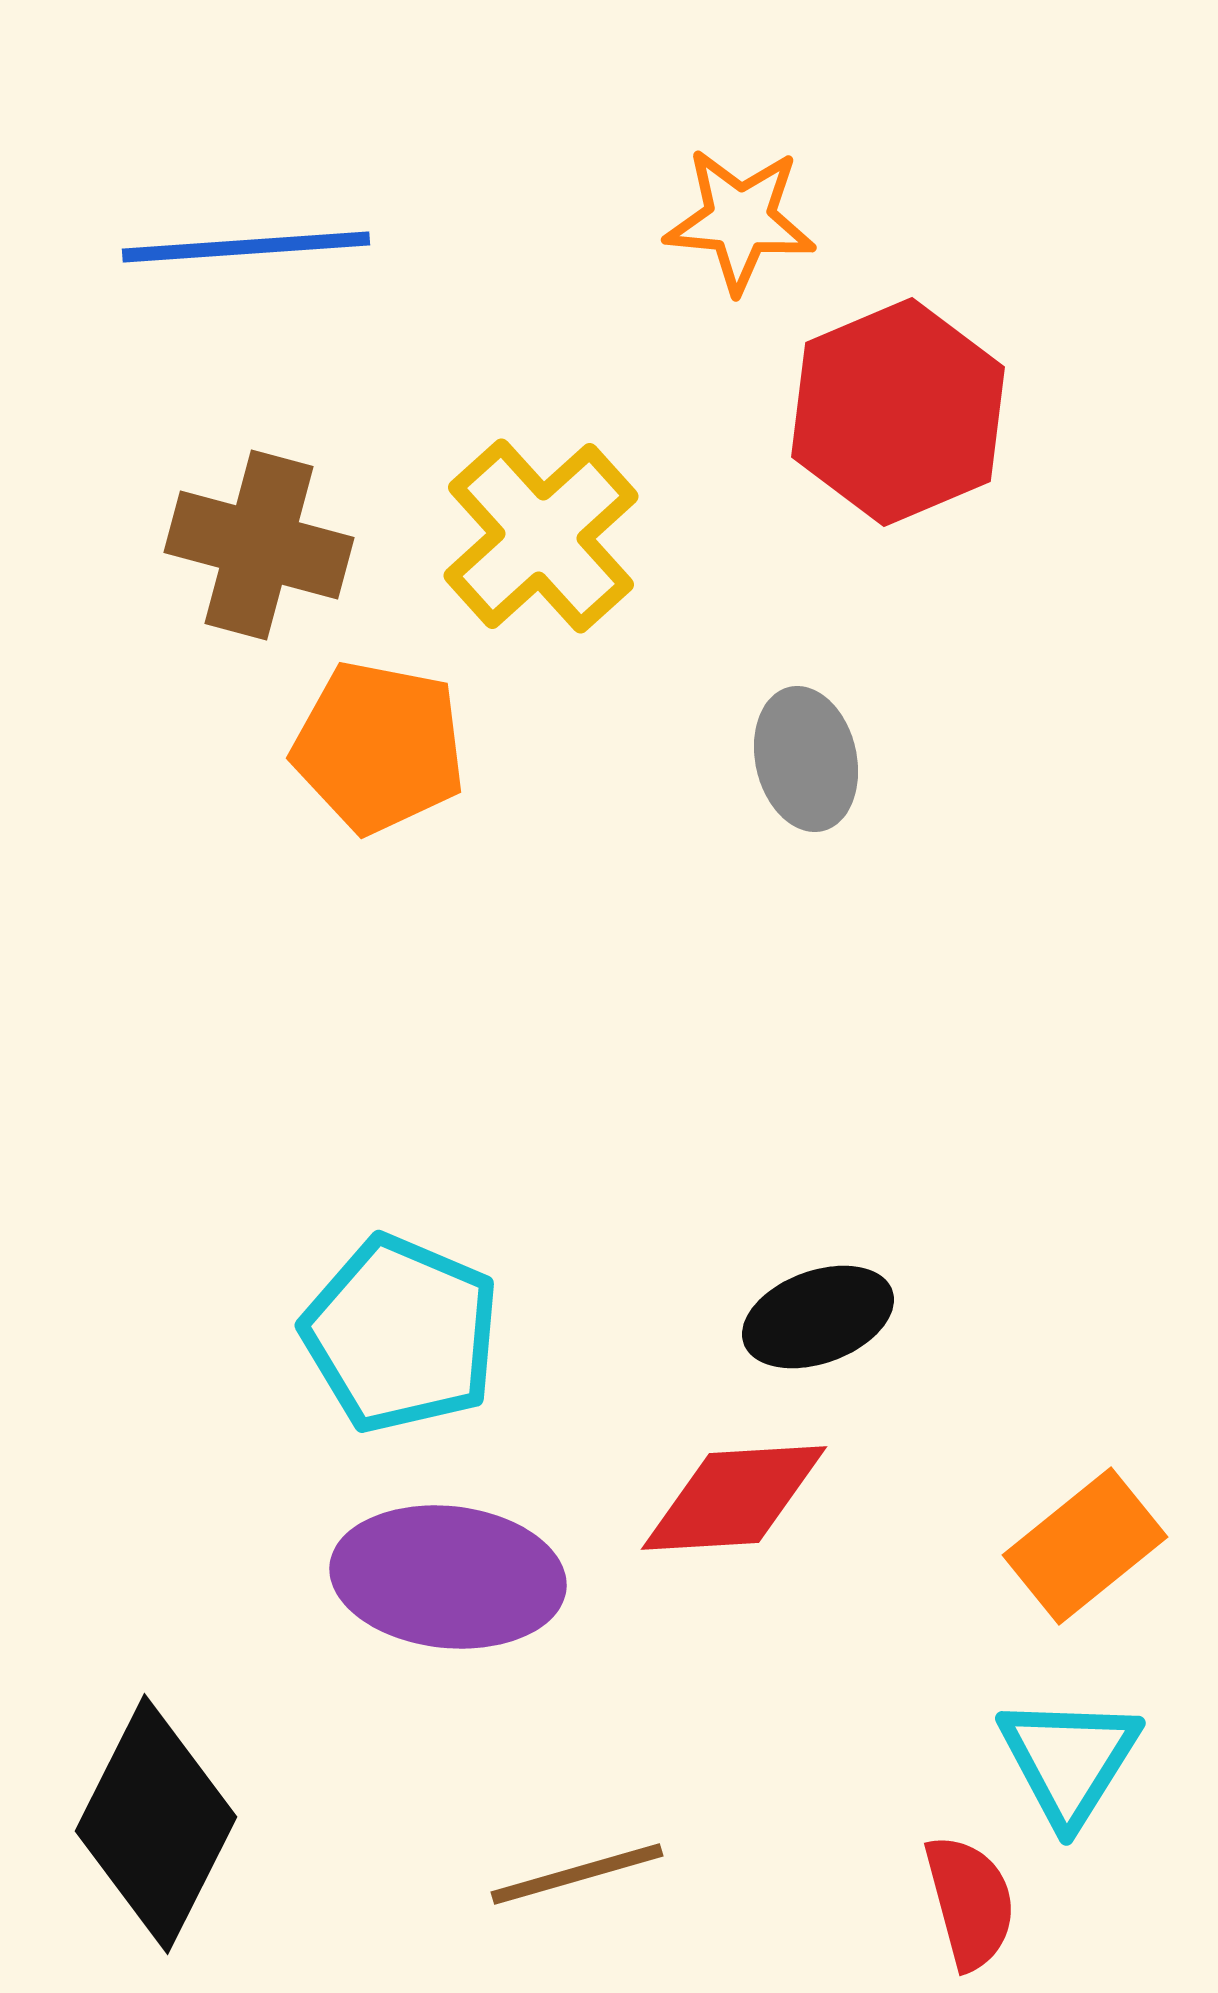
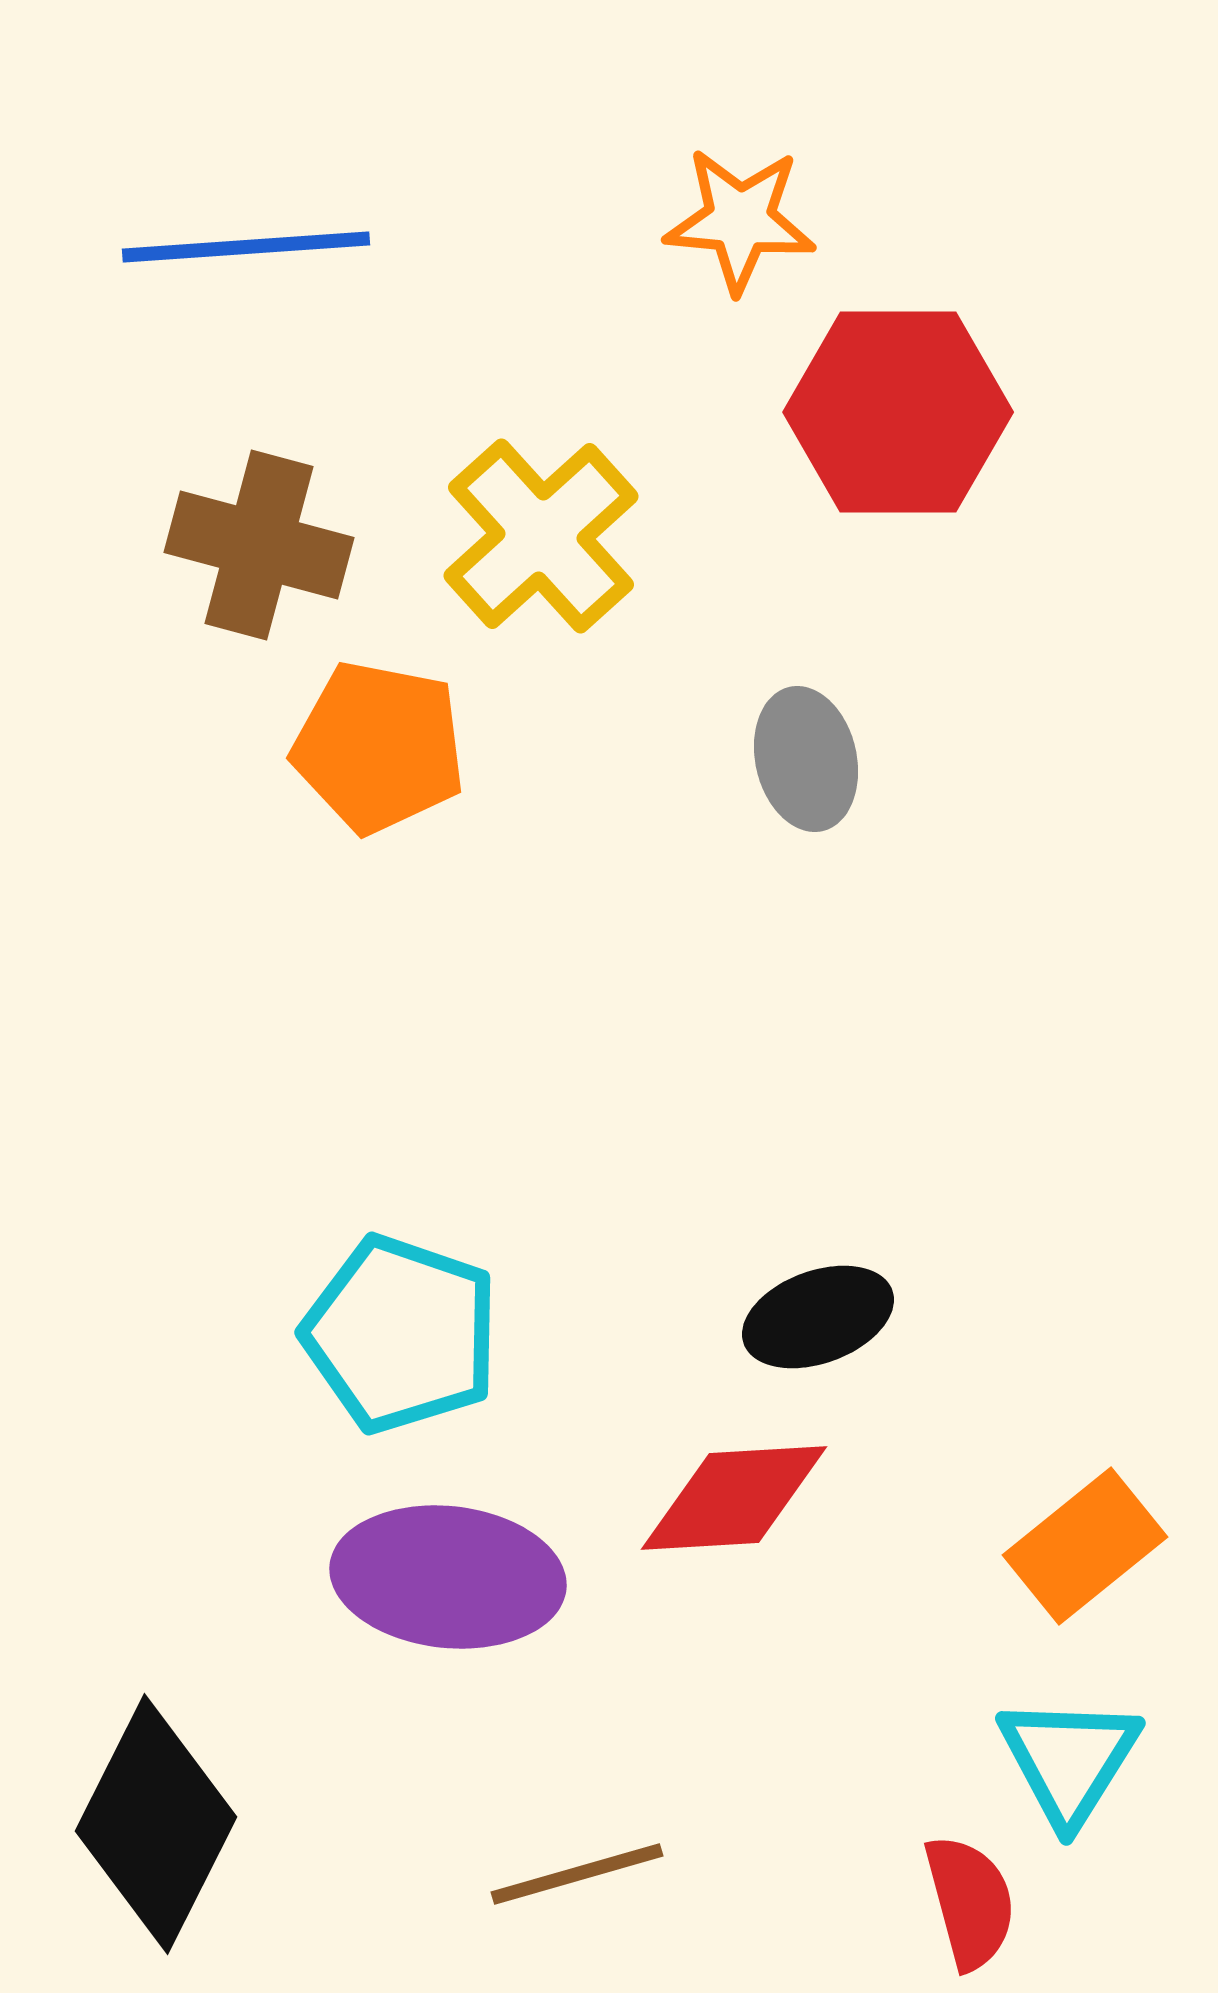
red hexagon: rotated 23 degrees clockwise
cyan pentagon: rotated 4 degrees counterclockwise
